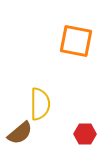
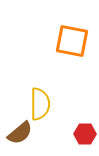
orange square: moved 4 px left
